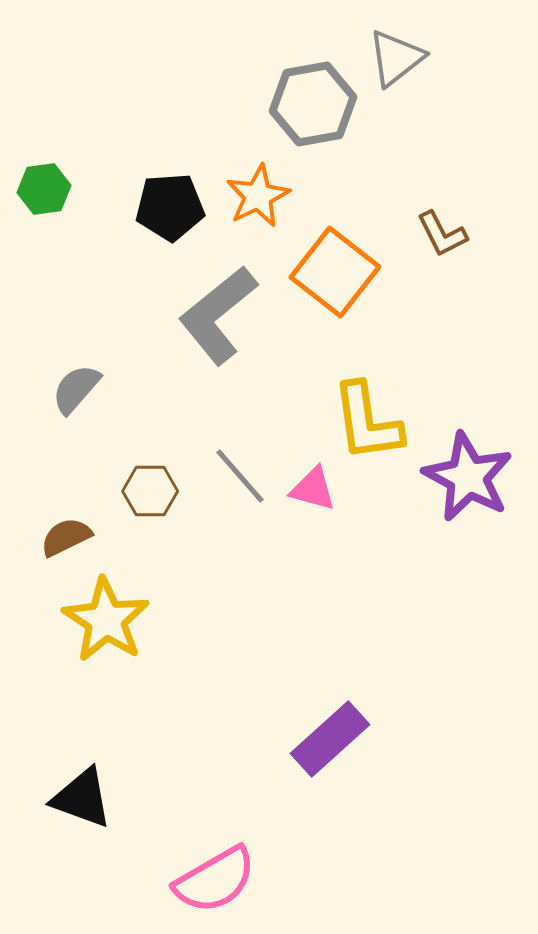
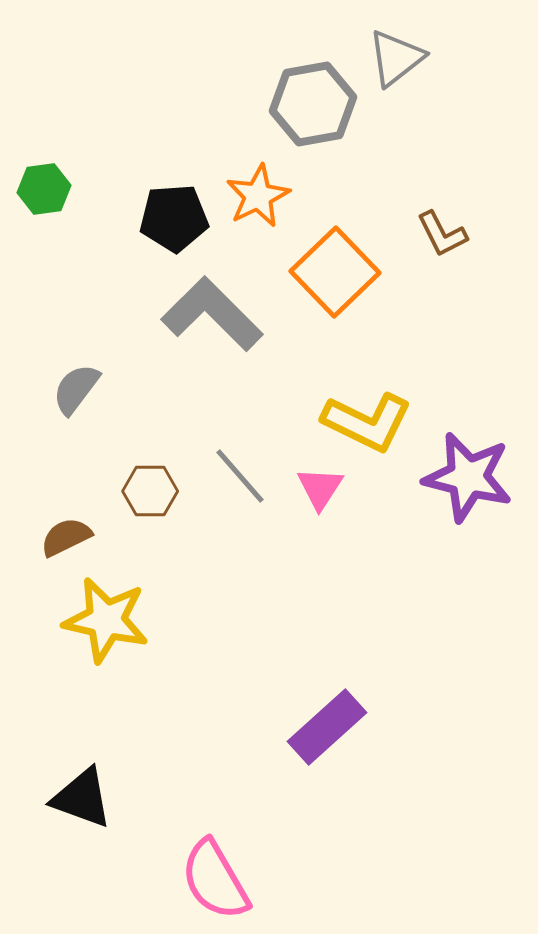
black pentagon: moved 4 px right, 11 px down
orange square: rotated 8 degrees clockwise
gray L-shape: moved 6 px left, 1 px up; rotated 84 degrees clockwise
gray semicircle: rotated 4 degrees counterclockwise
yellow L-shape: rotated 56 degrees counterclockwise
purple star: rotated 14 degrees counterclockwise
pink triangle: moved 7 px right, 1 px up; rotated 48 degrees clockwise
yellow star: rotated 20 degrees counterclockwise
purple rectangle: moved 3 px left, 12 px up
pink semicircle: rotated 90 degrees clockwise
